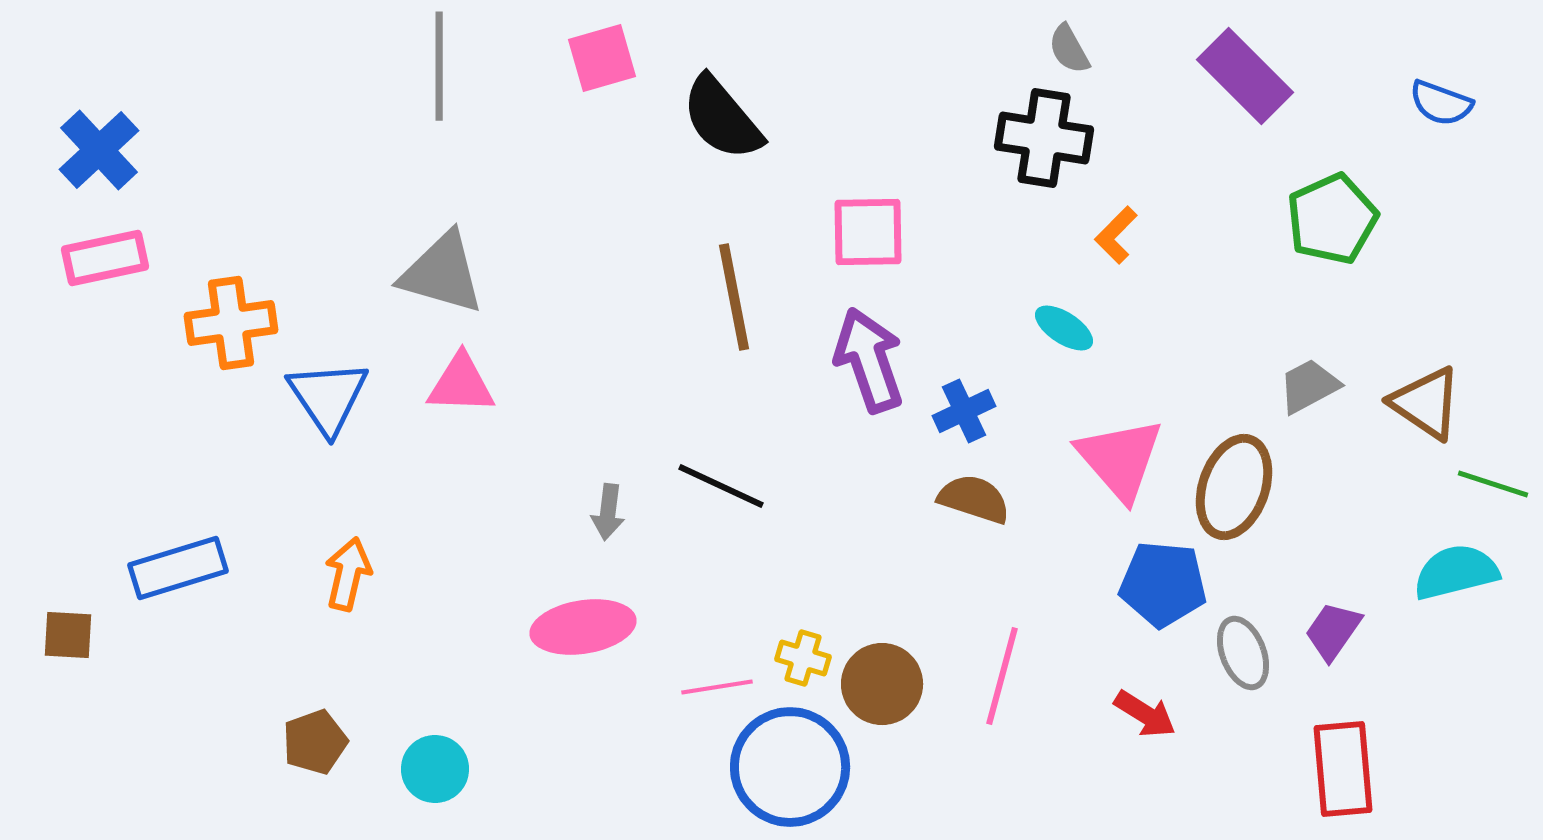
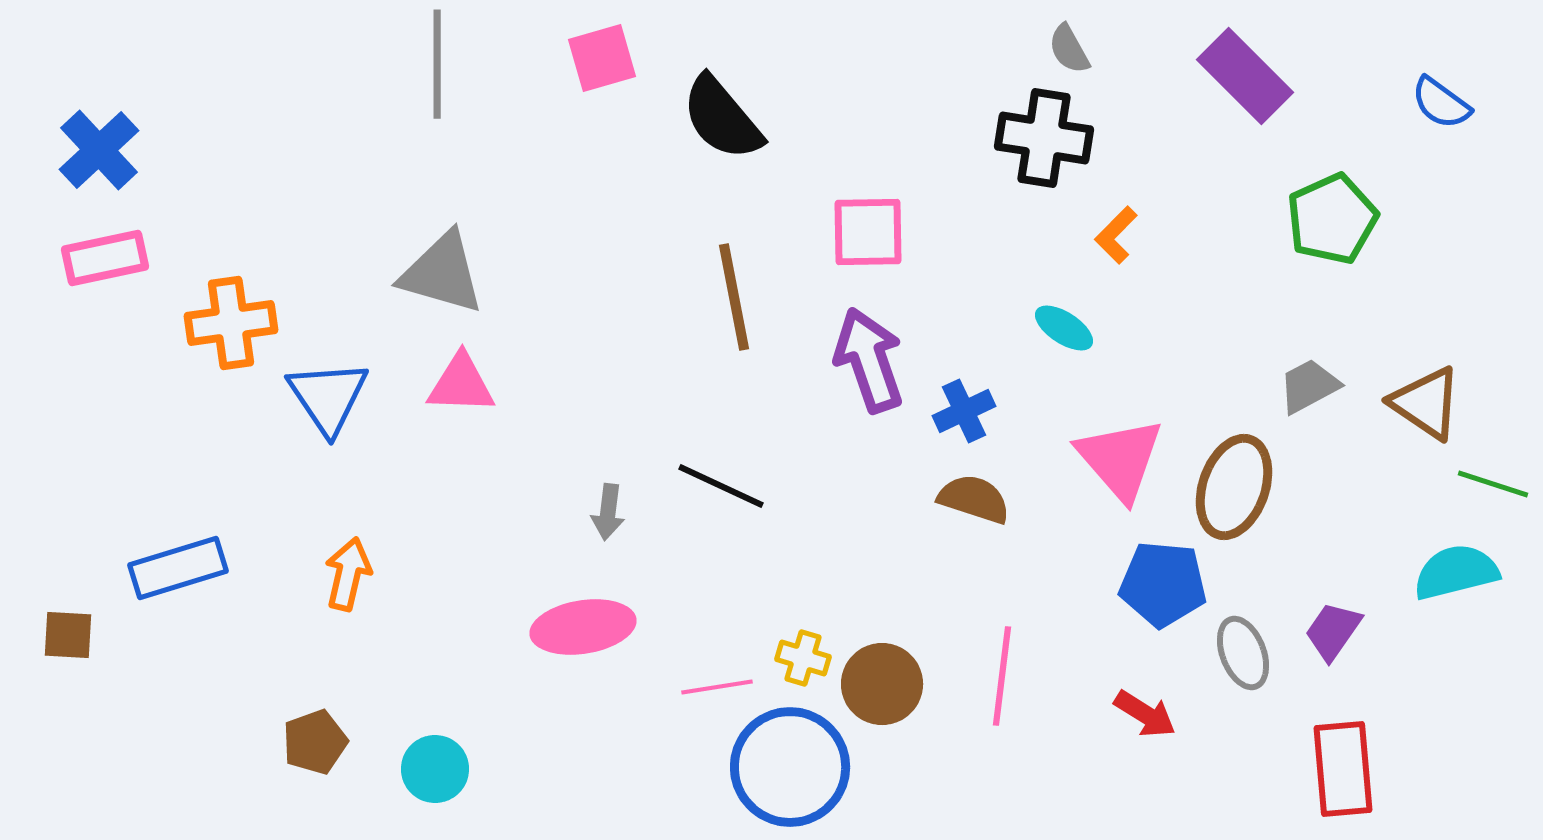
gray line at (439, 66): moved 2 px left, 2 px up
blue semicircle at (1441, 103): rotated 16 degrees clockwise
pink line at (1002, 676): rotated 8 degrees counterclockwise
